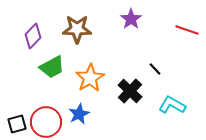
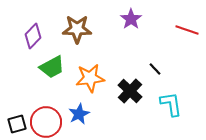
orange star: rotated 24 degrees clockwise
cyan L-shape: moved 1 px left, 1 px up; rotated 52 degrees clockwise
